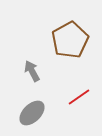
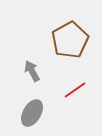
red line: moved 4 px left, 7 px up
gray ellipse: rotated 16 degrees counterclockwise
